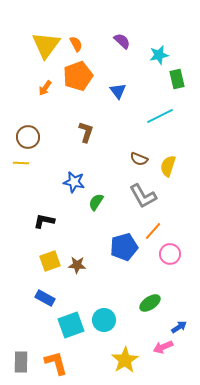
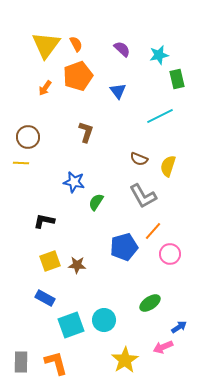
purple semicircle: moved 8 px down
